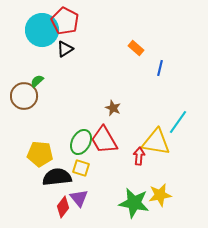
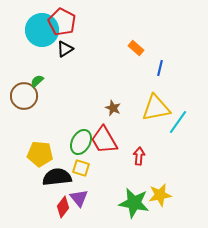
red pentagon: moved 3 px left, 1 px down
yellow triangle: moved 34 px up; rotated 20 degrees counterclockwise
